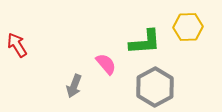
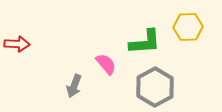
red arrow: moved 1 px up; rotated 125 degrees clockwise
